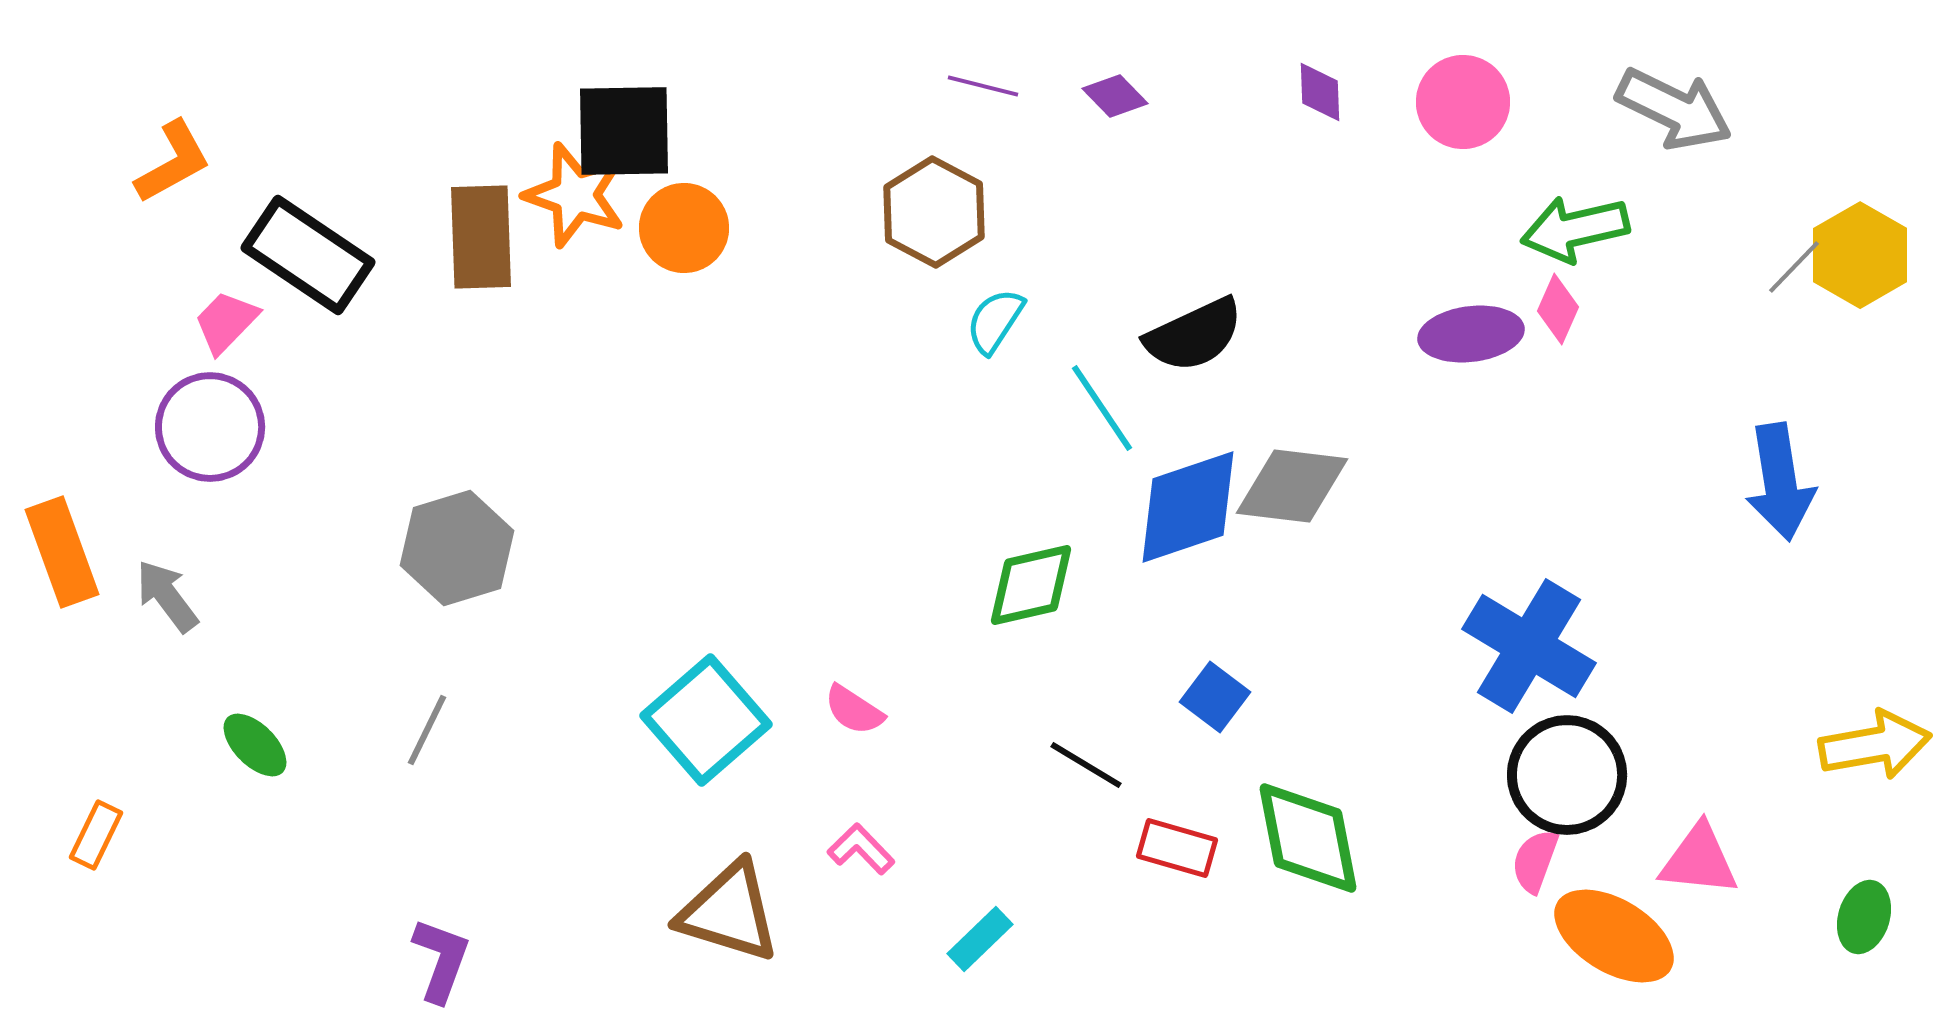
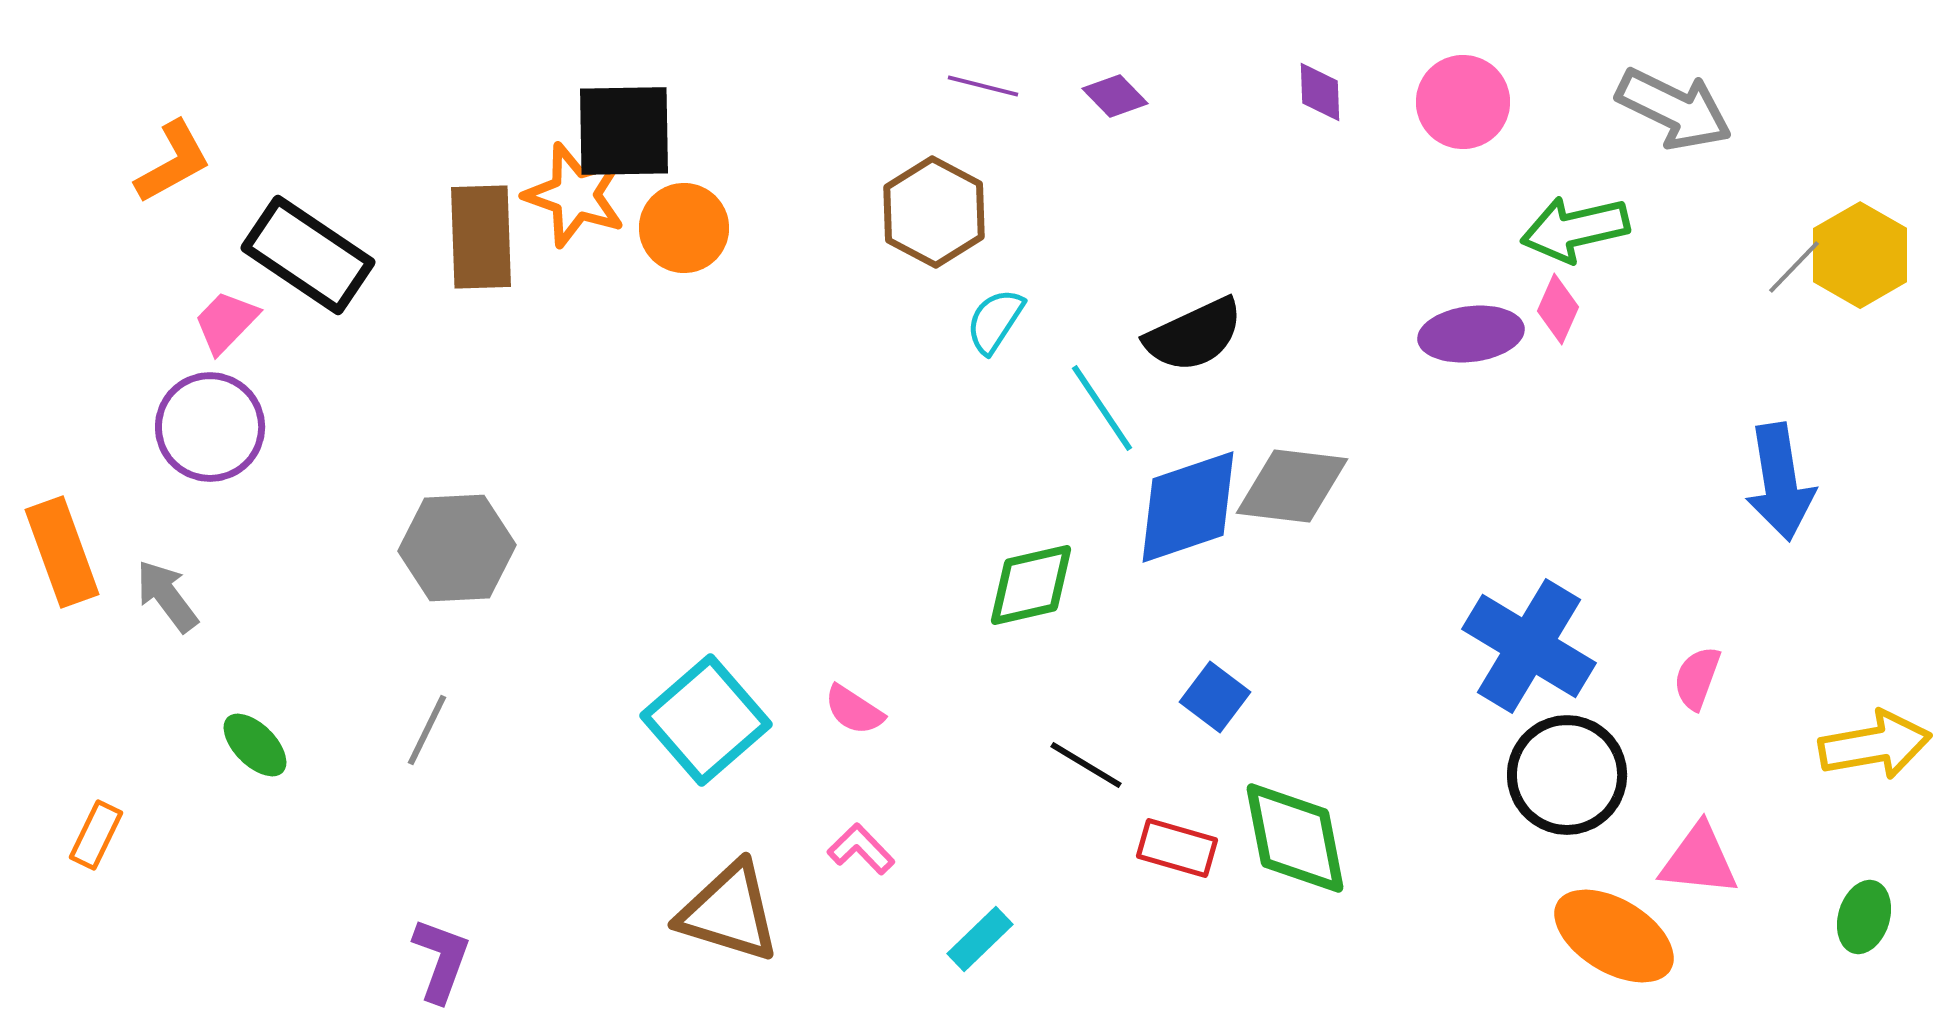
gray hexagon at (457, 548): rotated 14 degrees clockwise
green diamond at (1308, 838): moved 13 px left
pink semicircle at (1535, 861): moved 162 px right, 183 px up
